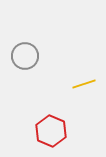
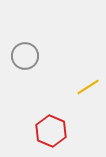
yellow line: moved 4 px right, 3 px down; rotated 15 degrees counterclockwise
